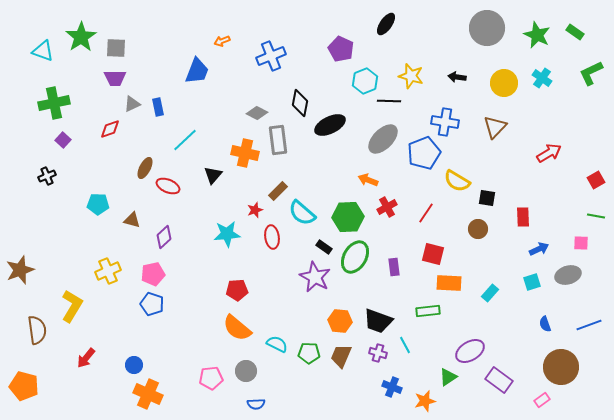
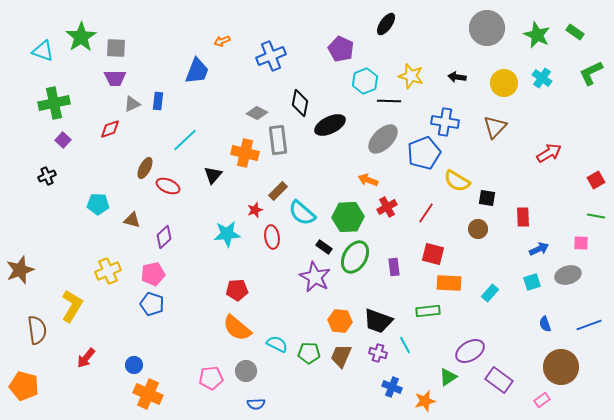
blue rectangle at (158, 107): moved 6 px up; rotated 18 degrees clockwise
